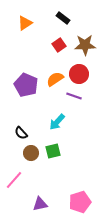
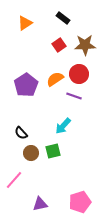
purple pentagon: rotated 15 degrees clockwise
cyan arrow: moved 6 px right, 4 px down
